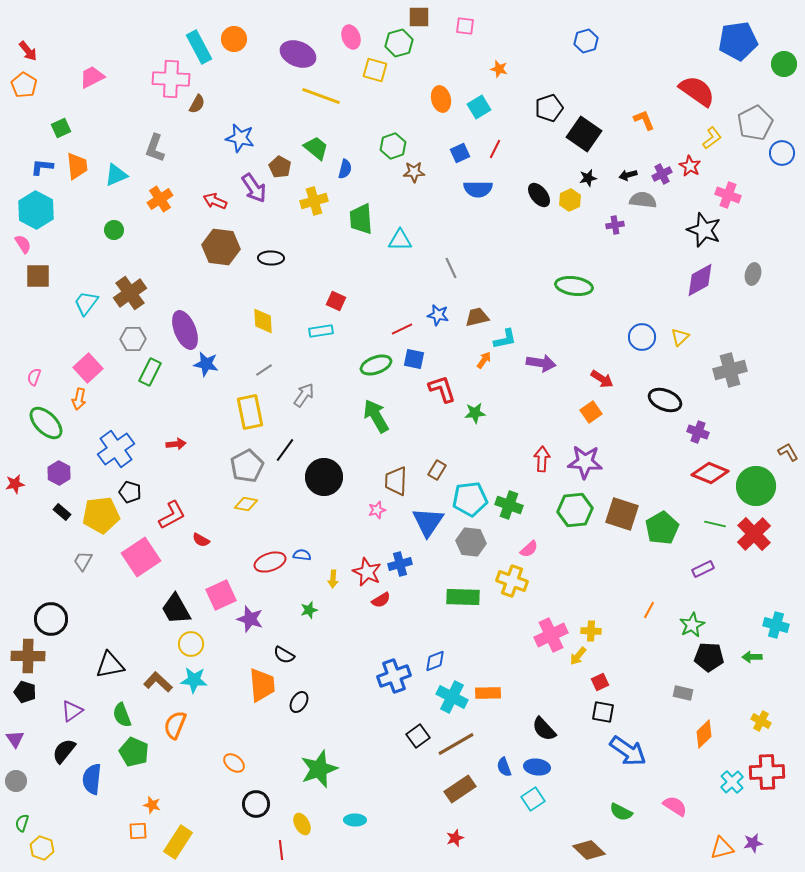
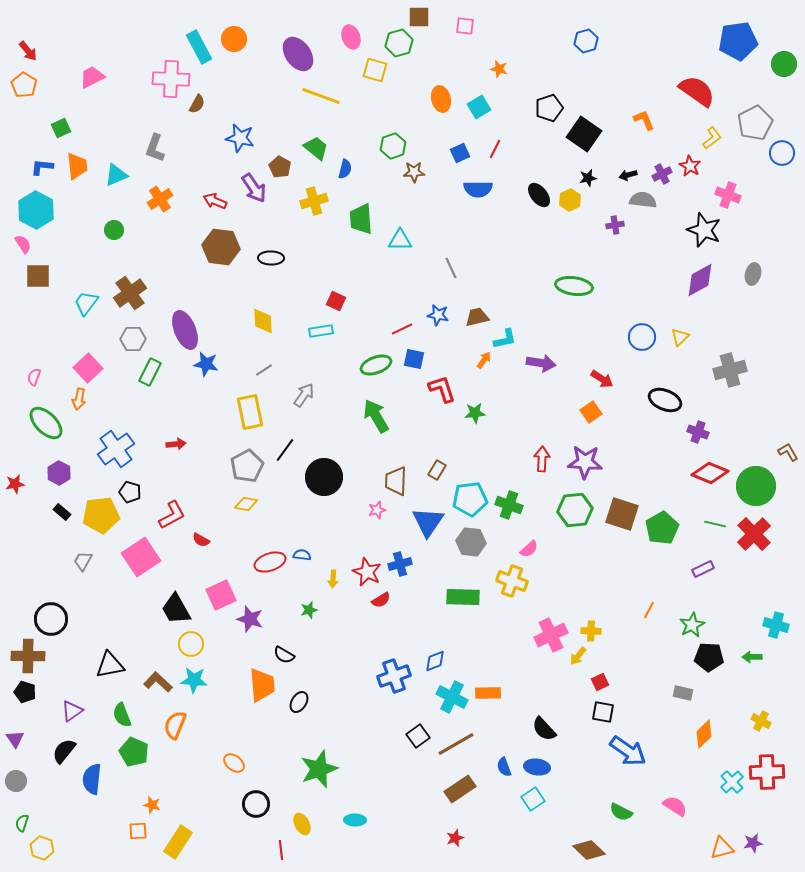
purple ellipse at (298, 54): rotated 32 degrees clockwise
